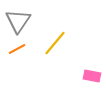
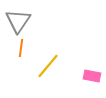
yellow line: moved 7 px left, 23 px down
orange line: moved 4 px right, 1 px up; rotated 54 degrees counterclockwise
